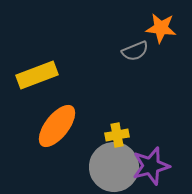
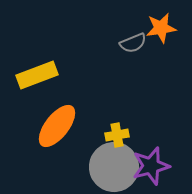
orange star: rotated 16 degrees counterclockwise
gray semicircle: moved 2 px left, 8 px up
